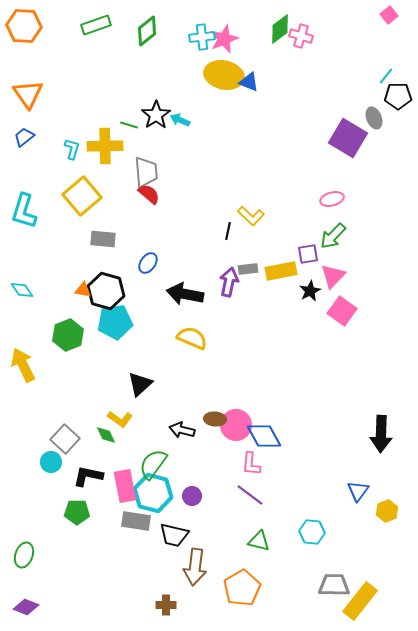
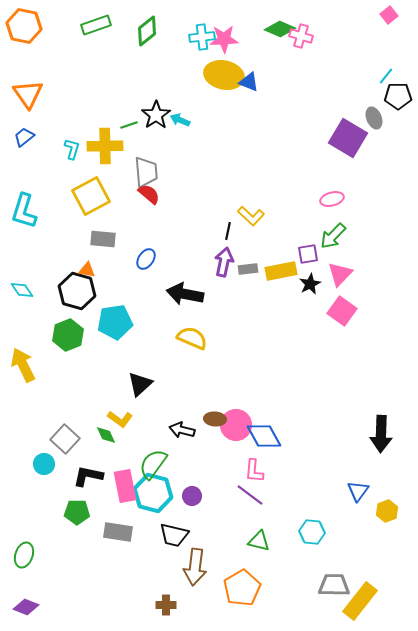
orange hexagon at (24, 26): rotated 8 degrees clockwise
green diamond at (280, 29): rotated 60 degrees clockwise
pink star at (224, 39): rotated 20 degrees clockwise
green line at (129, 125): rotated 36 degrees counterclockwise
yellow square at (82, 196): moved 9 px right; rotated 12 degrees clockwise
blue ellipse at (148, 263): moved 2 px left, 4 px up
pink triangle at (333, 276): moved 7 px right, 2 px up
purple arrow at (229, 282): moved 5 px left, 20 px up
orange triangle at (83, 290): moved 4 px right, 20 px up
black hexagon at (106, 291): moved 29 px left
black star at (310, 291): moved 7 px up
cyan circle at (51, 462): moved 7 px left, 2 px down
pink L-shape at (251, 464): moved 3 px right, 7 px down
gray rectangle at (136, 521): moved 18 px left, 11 px down
